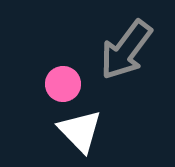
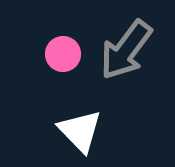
pink circle: moved 30 px up
